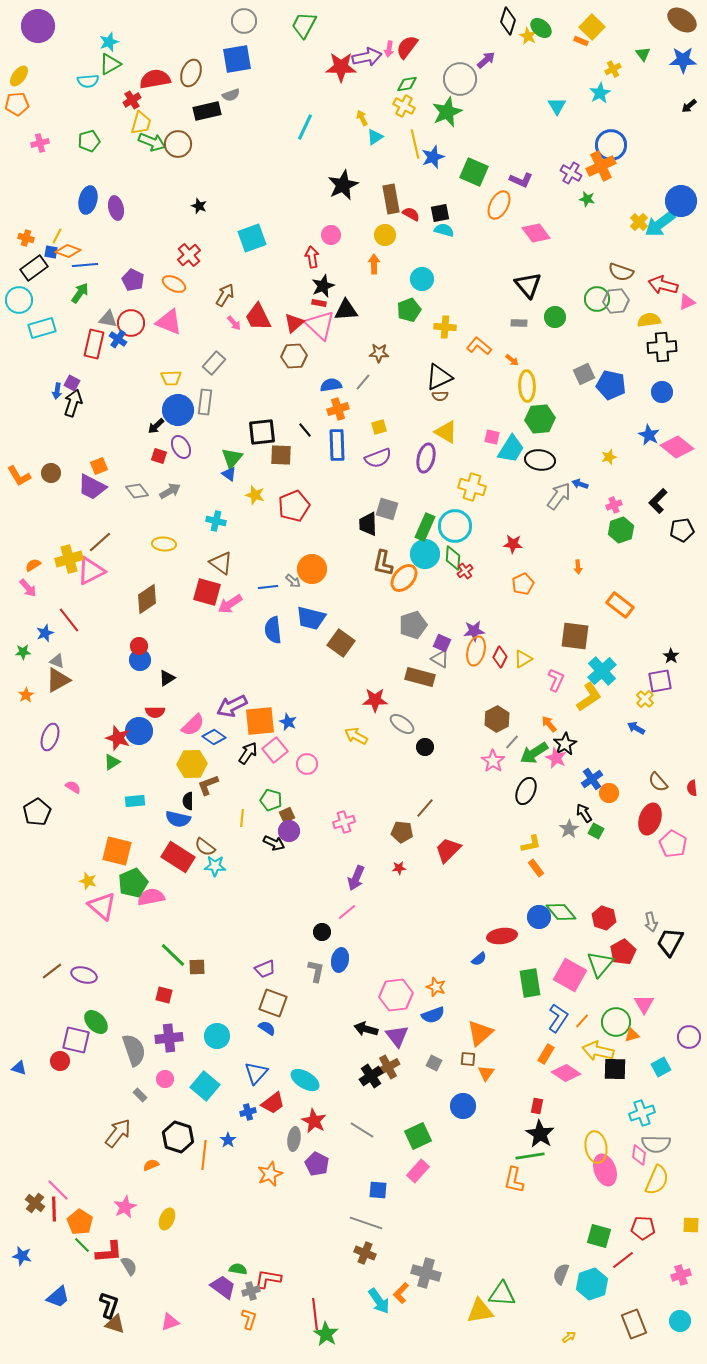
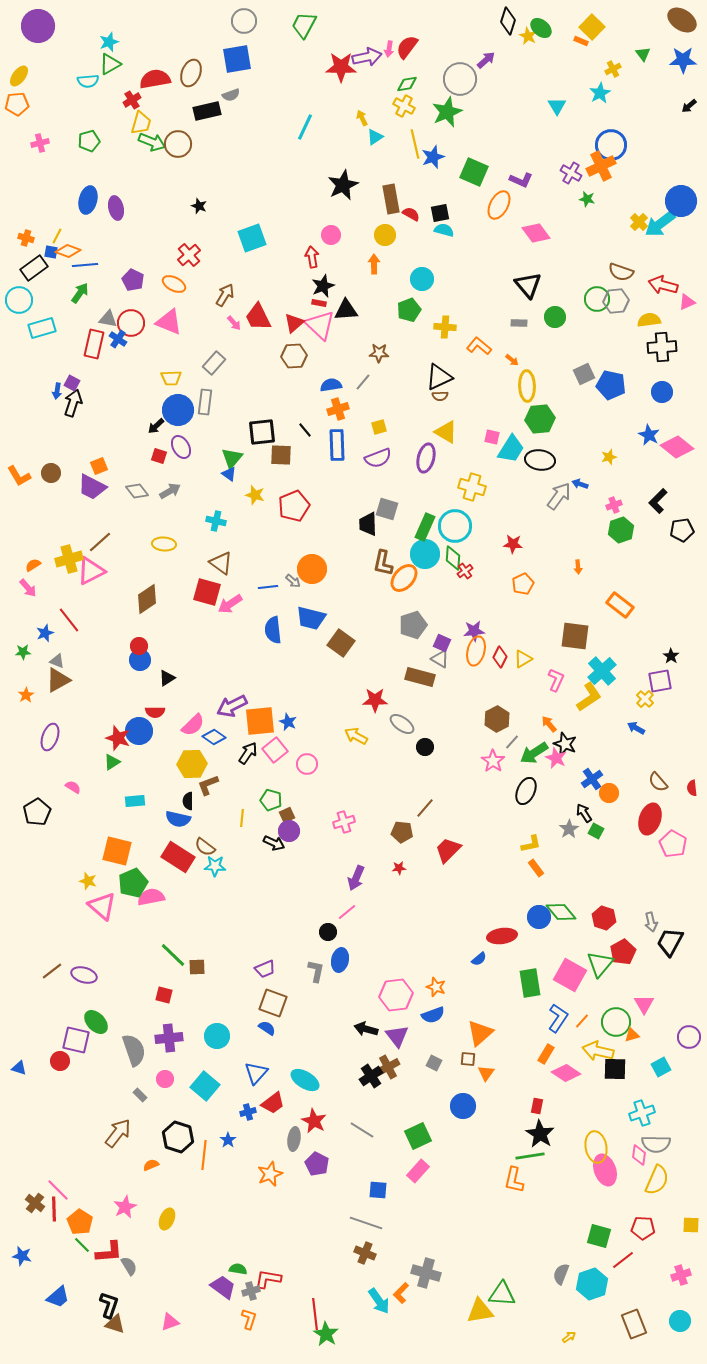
black star at (565, 744): rotated 20 degrees counterclockwise
black circle at (322, 932): moved 6 px right
